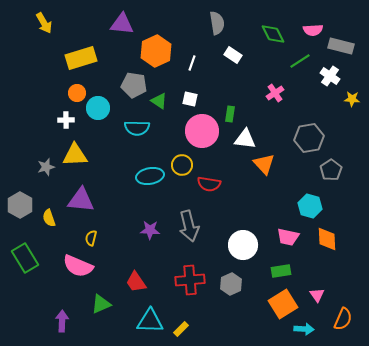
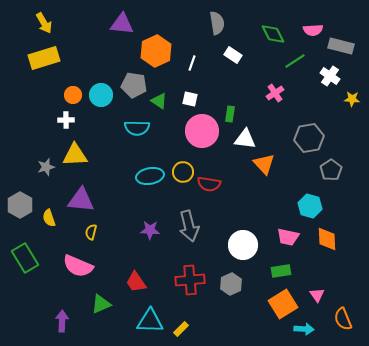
yellow rectangle at (81, 58): moved 37 px left
green line at (300, 61): moved 5 px left
orange circle at (77, 93): moved 4 px left, 2 px down
cyan circle at (98, 108): moved 3 px right, 13 px up
yellow circle at (182, 165): moved 1 px right, 7 px down
yellow semicircle at (91, 238): moved 6 px up
orange semicircle at (343, 319): rotated 135 degrees clockwise
